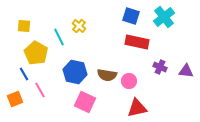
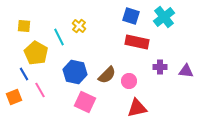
purple cross: rotated 24 degrees counterclockwise
brown semicircle: rotated 54 degrees counterclockwise
orange square: moved 1 px left, 2 px up
